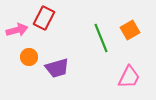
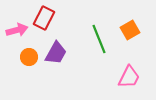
green line: moved 2 px left, 1 px down
purple trapezoid: moved 1 px left, 15 px up; rotated 45 degrees counterclockwise
